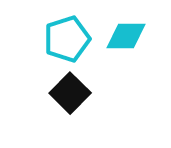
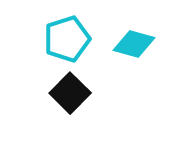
cyan diamond: moved 8 px right, 8 px down; rotated 15 degrees clockwise
